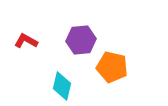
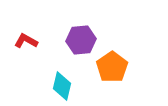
orange pentagon: rotated 24 degrees clockwise
